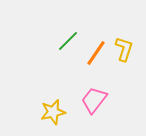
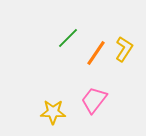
green line: moved 3 px up
yellow L-shape: rotated 15 degrees clockwise
yellow star: rotated 15 degrees clockwise
